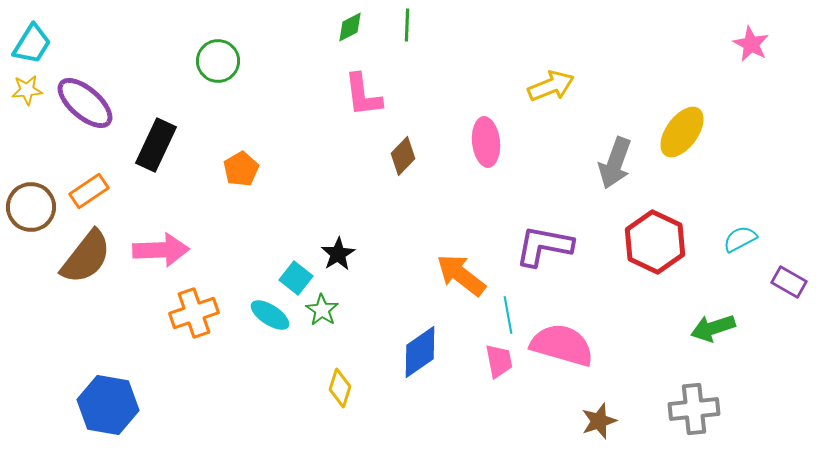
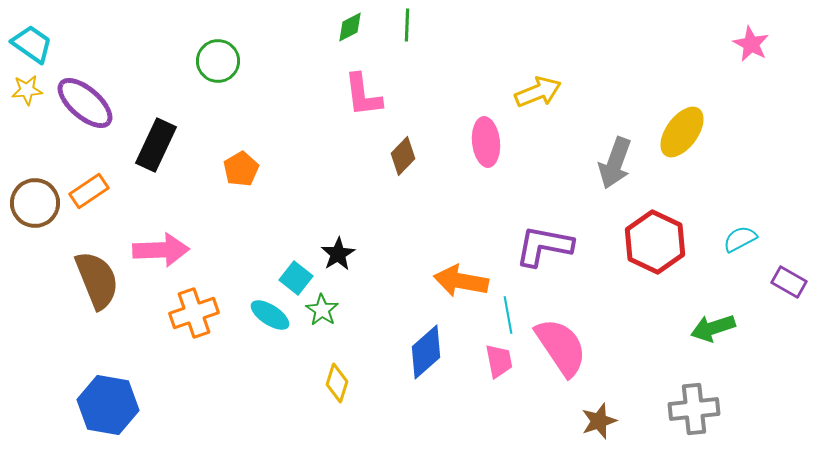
cyan trapezoid: rotated 87 degrees counterclockwise
yellow arrow: moved 13 px left, 6 px down
brown circle: moved 4 px right, 4 px up
brown semicircle: moved 11 px right, 23 px down; rotated 60 degrees counterclockwise
orange arrow: moved 6 px down; rotated 28 degrees counterclockwise
pink semicircle: moved 1 px left, 2 px down; rotated 40 degrees clockwise
blue diamond: moved 6 px right; rotated 6 degrees counterclockwise
yellow diamond: moved 3 px left, 5 px up
